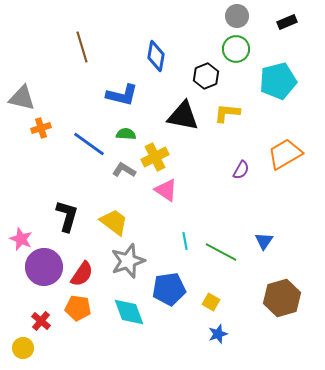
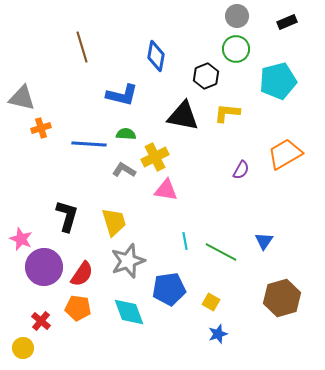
blue line: rotated 32 degrees counterclockwise
pink triangle: rotated 25 degrees counterclockwise
yellow trapezoid: rotated 36 degrees clockwise
